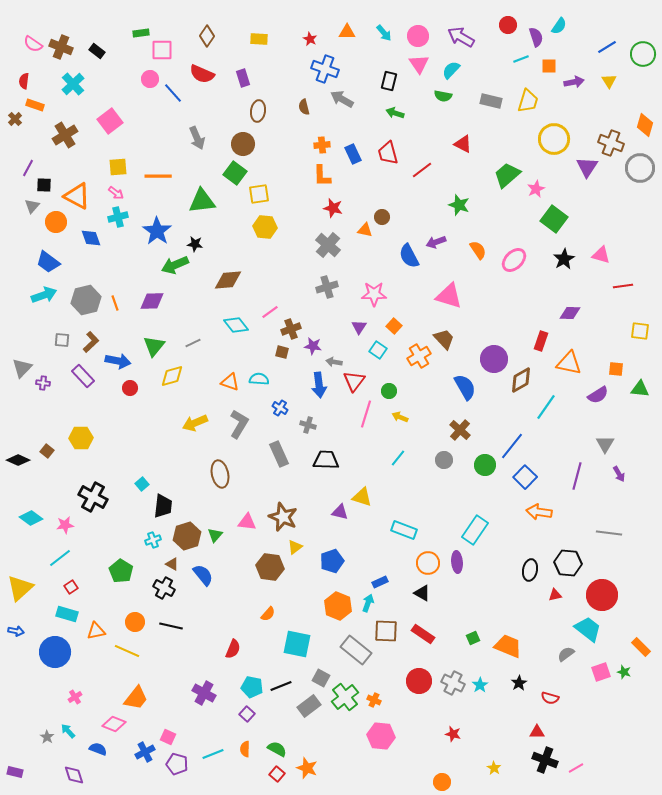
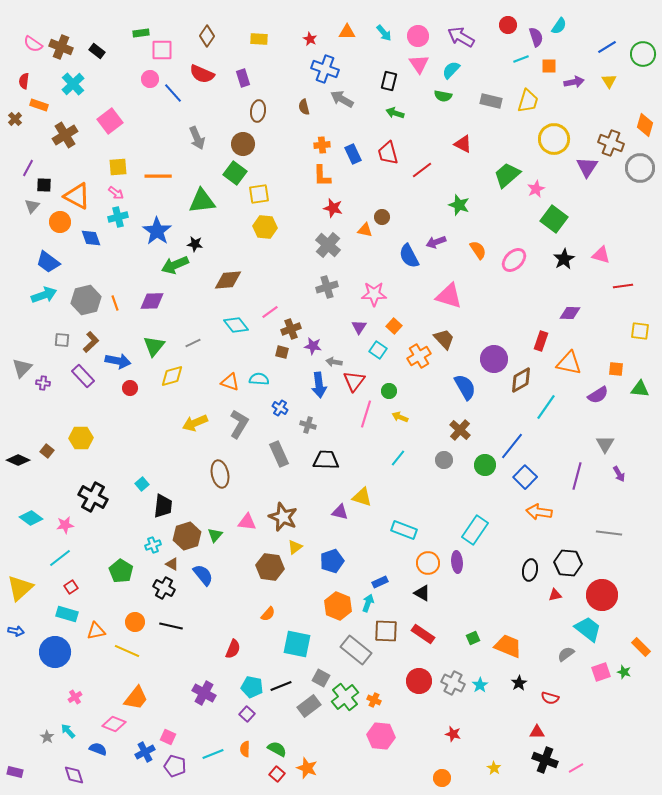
orange rectangle at (35, 105): moved 4 px right
orange circle at (56, 222): moved 4 px right
cyan cross at (153, 540): moved 5 px down
purple pentagon at (177, 764): moved 2 px left, 2 px down
orange circle at (442, 782): moved 4 px up
